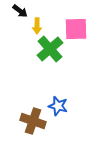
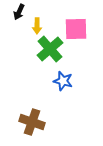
black arrow: moved 1 px left, 1 px down; rotated 77 degrees clockwise
blue star: moved 5 px right, 25 px up
brown cross: moved 1 px left, 1 px down
